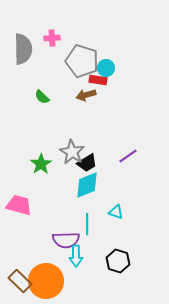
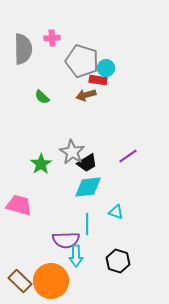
cyan diamond: moved 1 px right, 2 px down; rotated 16 degrees clockwise
orange circle: moved 5 px right
